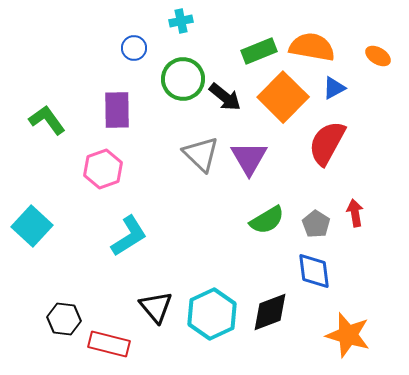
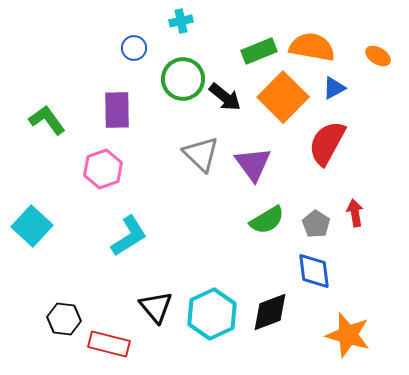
purple triangle: moved 4 px right, 6 px down; rotated 6 degrees counterclockwise
